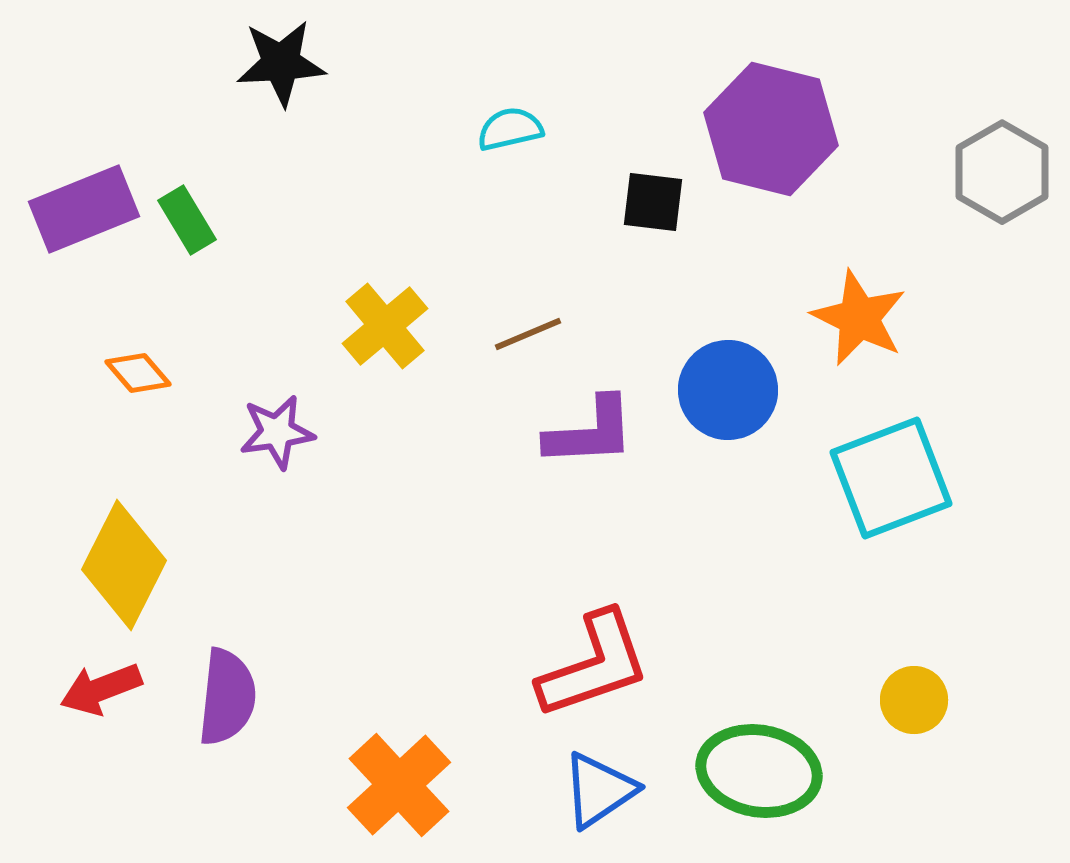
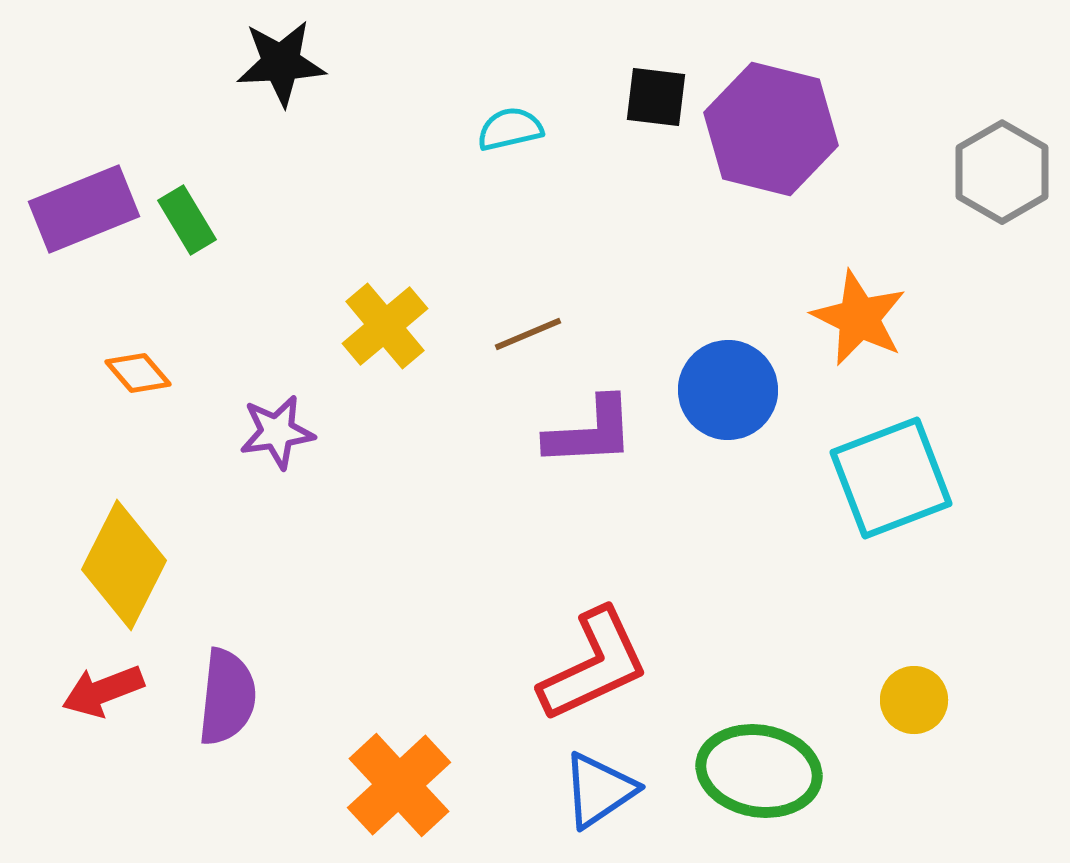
black square: moved 3 px right, 105 px up
red L-shape: rotated 6 degrees counterclockwise
red arrow: moved 2 px right, 2 px down
